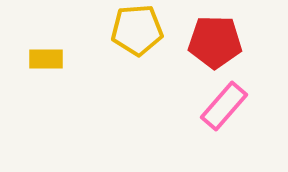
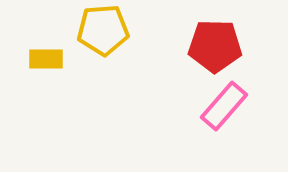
yellow pentagon: moved 34 px left
red pentagon: moved 4 px down
